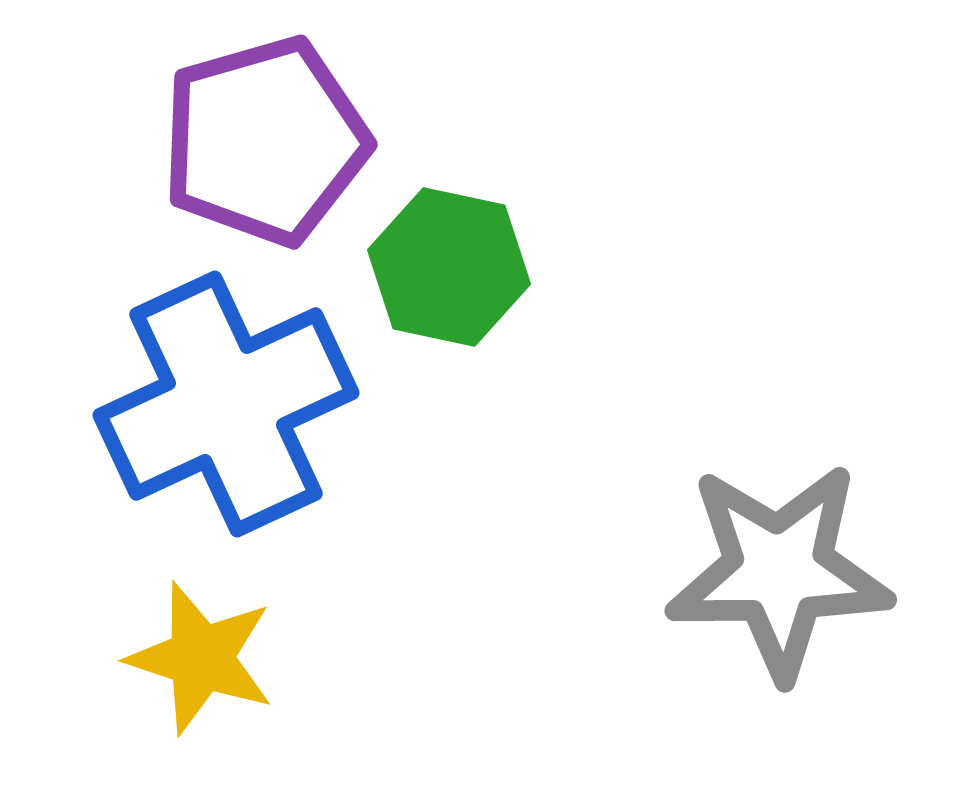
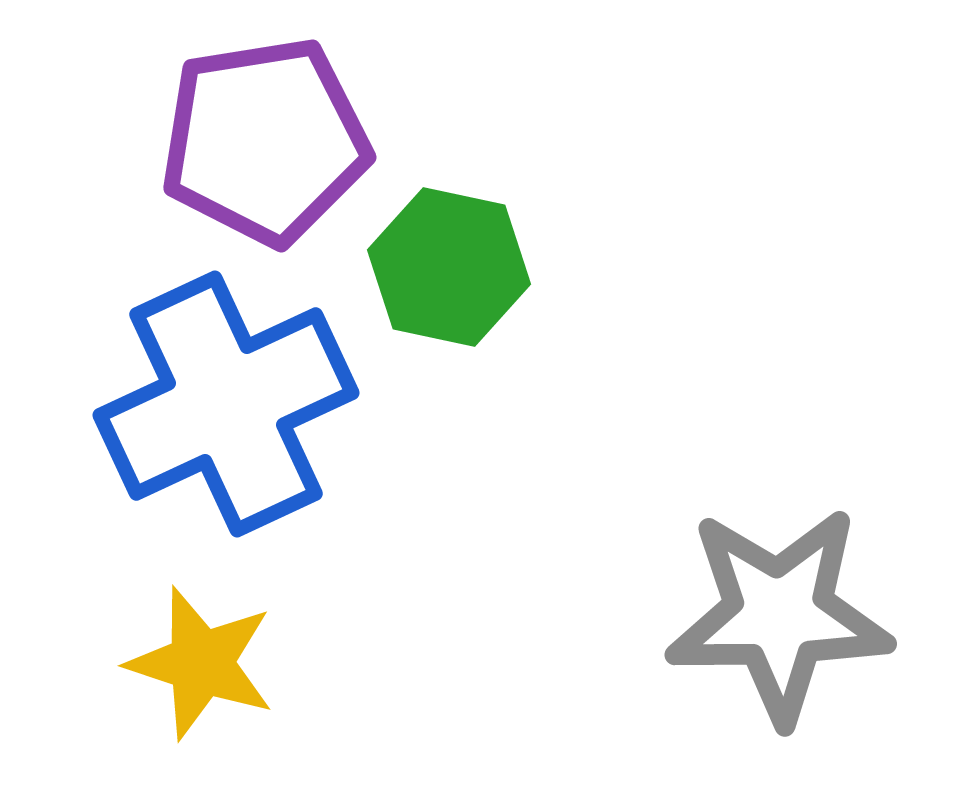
purple pentagon: rotated 7 degrees clockwise
gray star: moved 44 px down
yellow star: moved 5 px down
